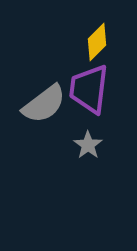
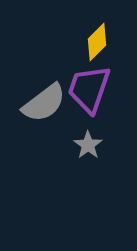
purple trapezoid: rotated 12 degrees clockwise
gray semicircle: moved 1 px up
